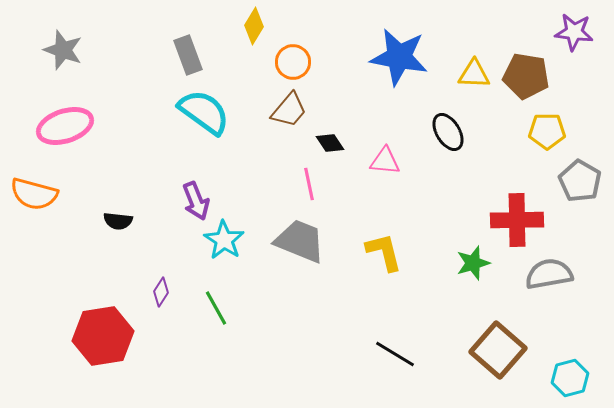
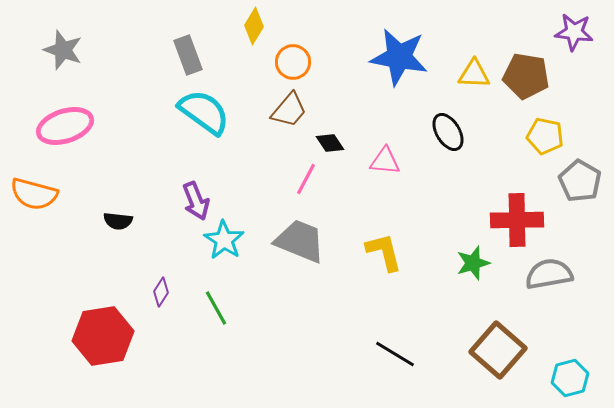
yellow pentagon: moved 2 px left, 5 px down; rotated 12 degrees clockwise
pink line: moved 3 px left, 5 px up; rotated 40 degrees clockwise
